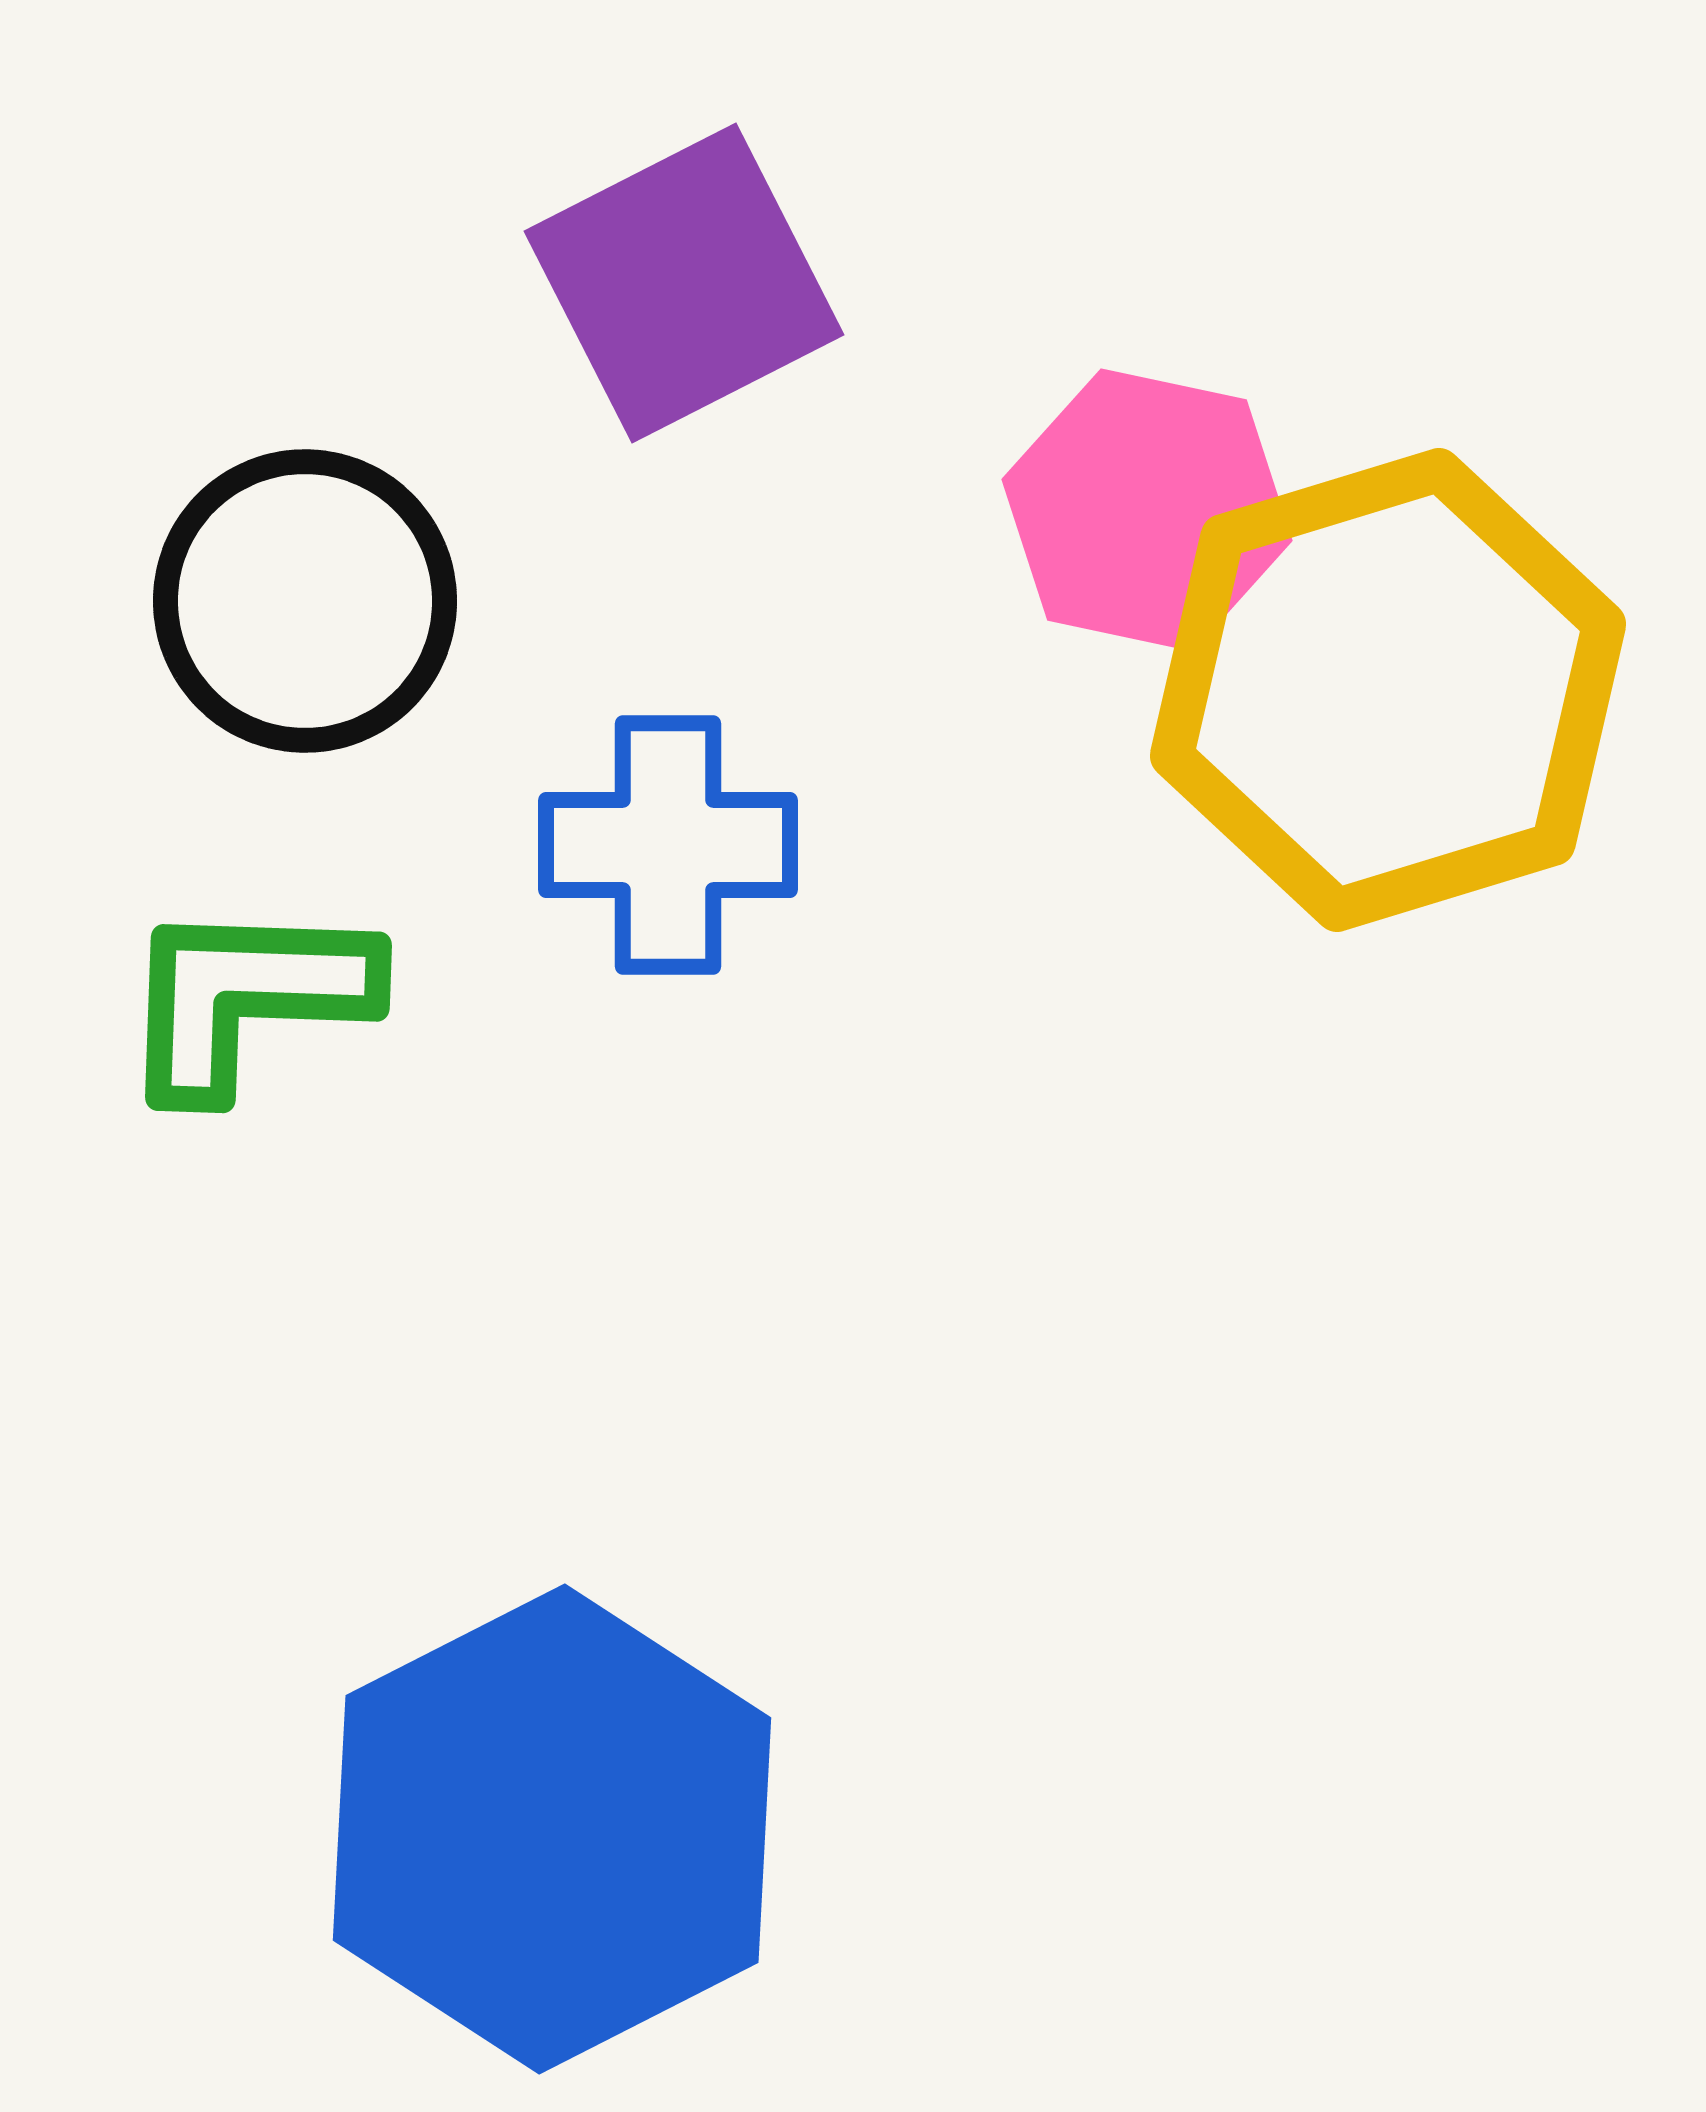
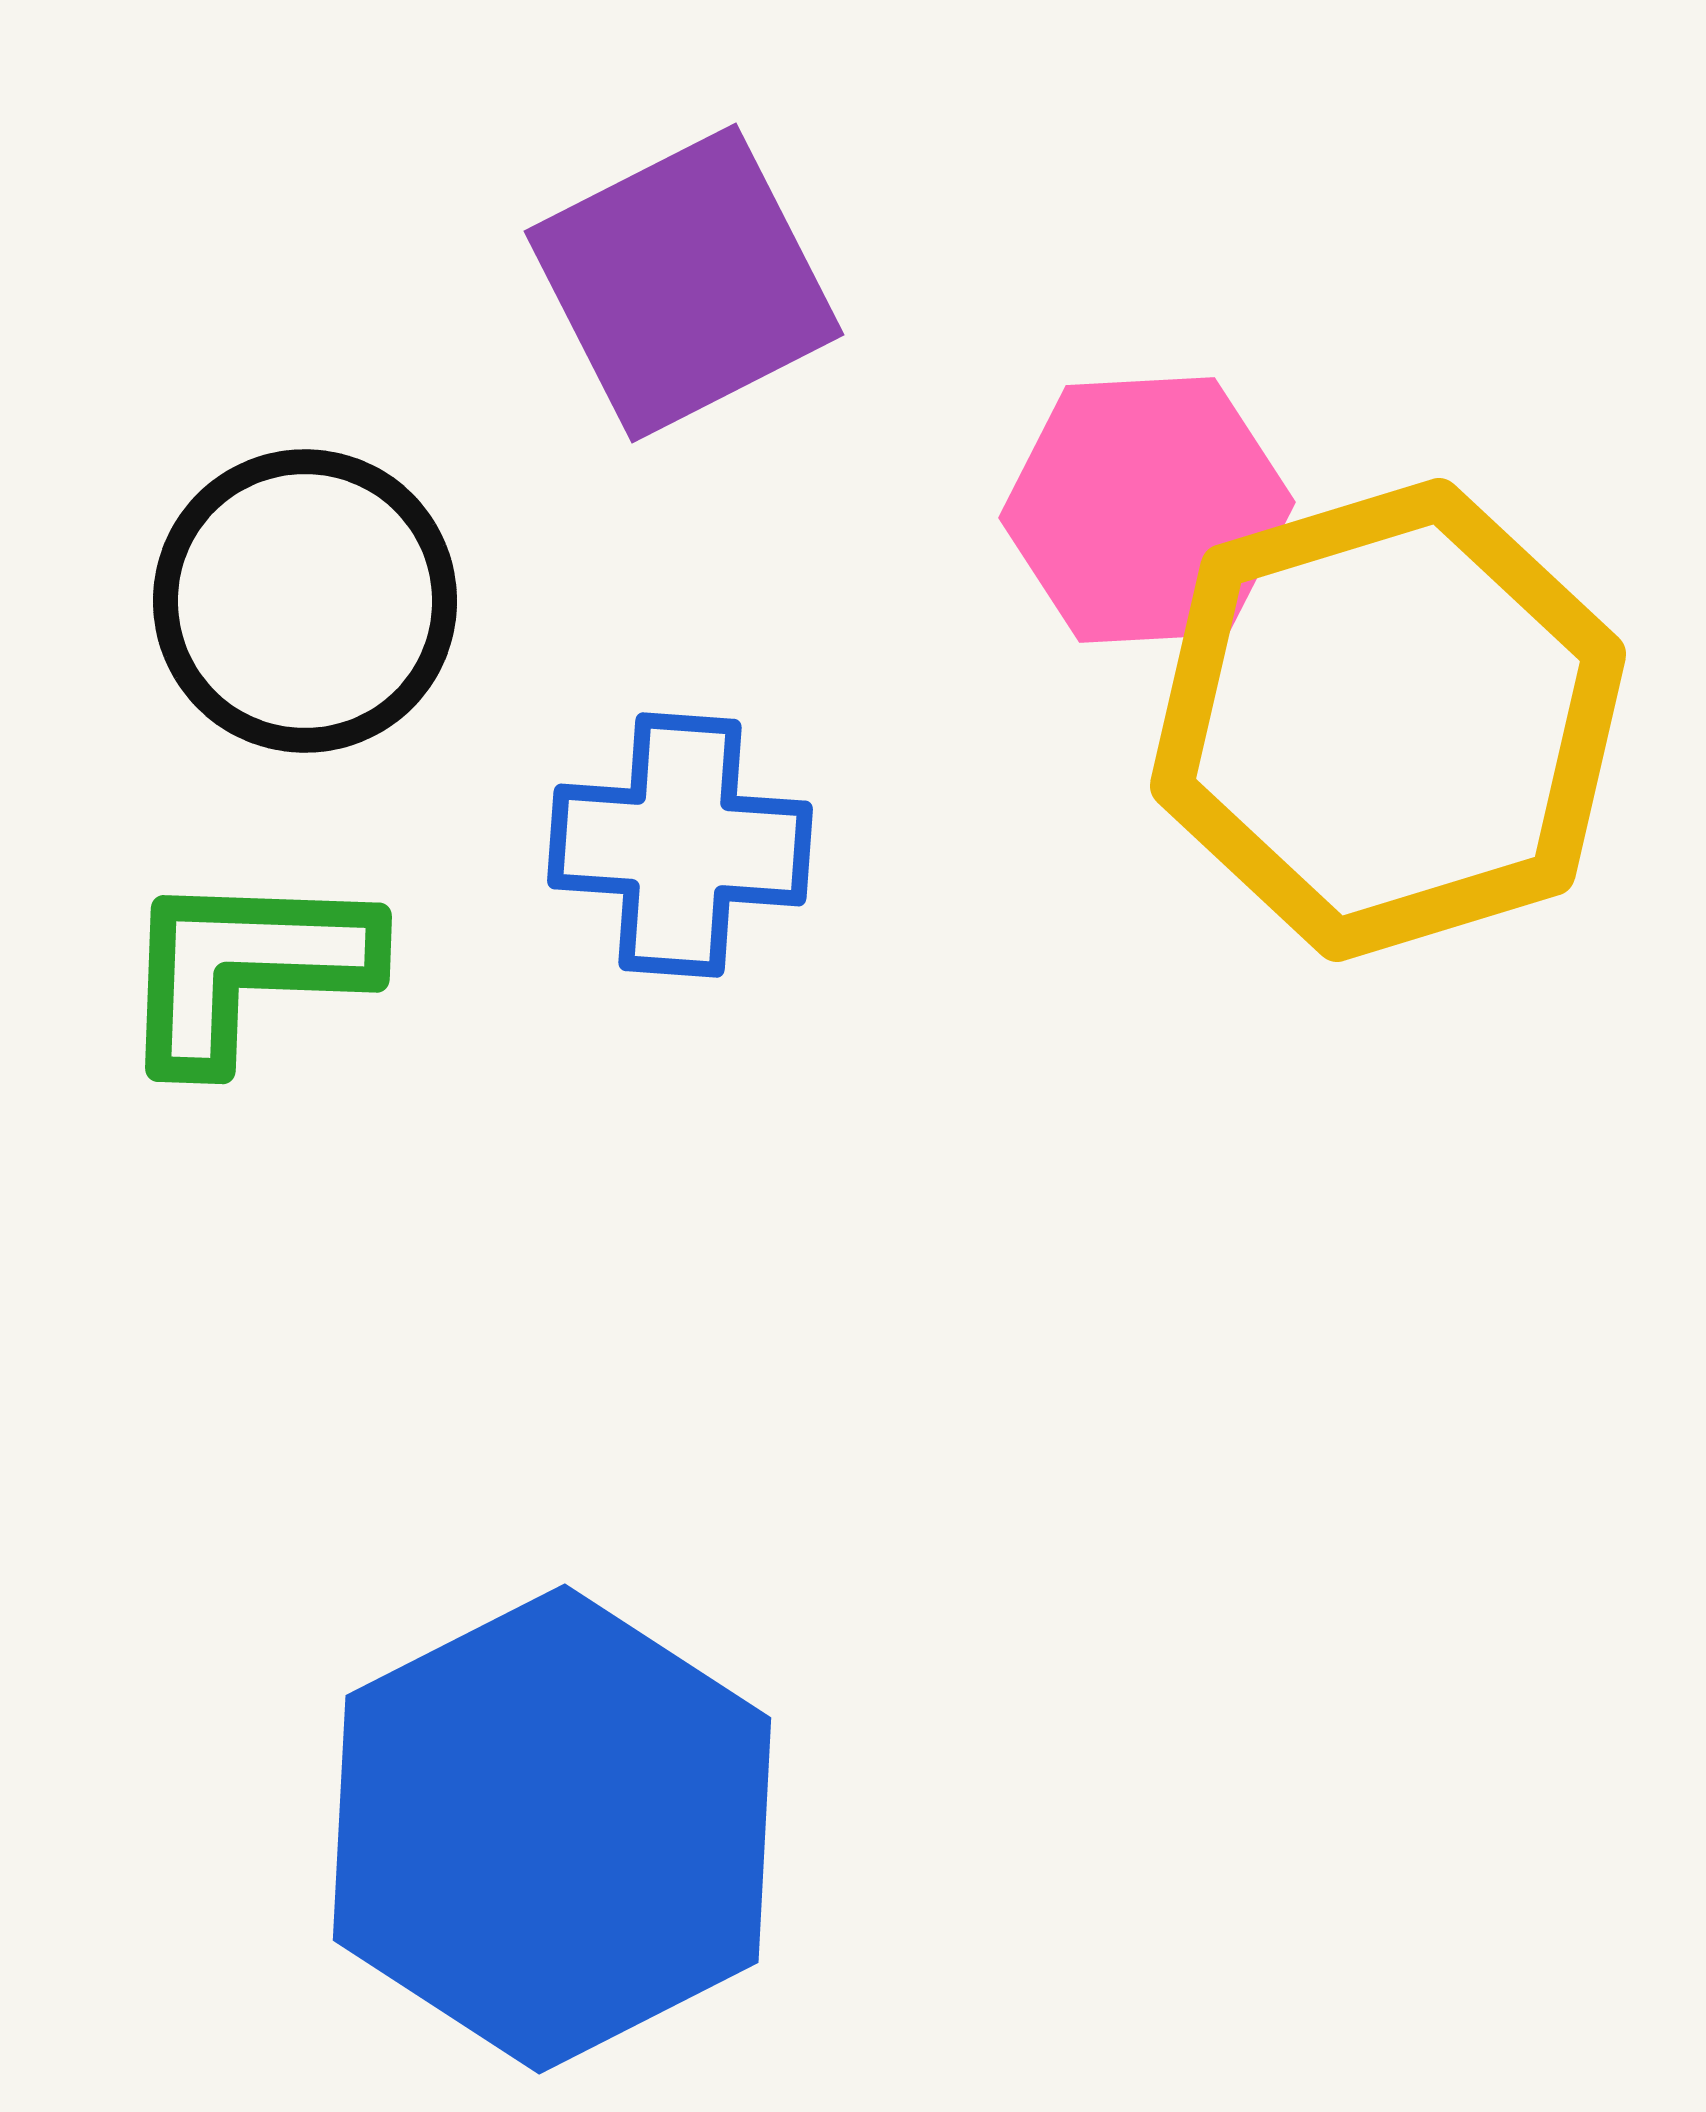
pink hexagon: rotated 15 degrees counterclockwise
yellow hexagon: moved 30 px down
blue cross: moved 12 px right; rotated 4 degrees clockwise
green L-shape: moved 29 px up
